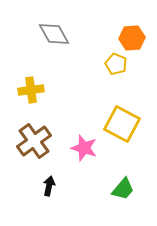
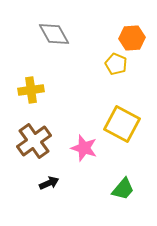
black arrow: moved 3 px up; rotated 54 degrees clockwise
